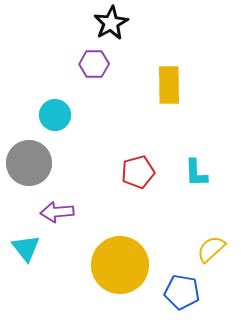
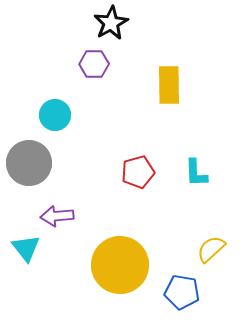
purple arrow: moved 4 px down
